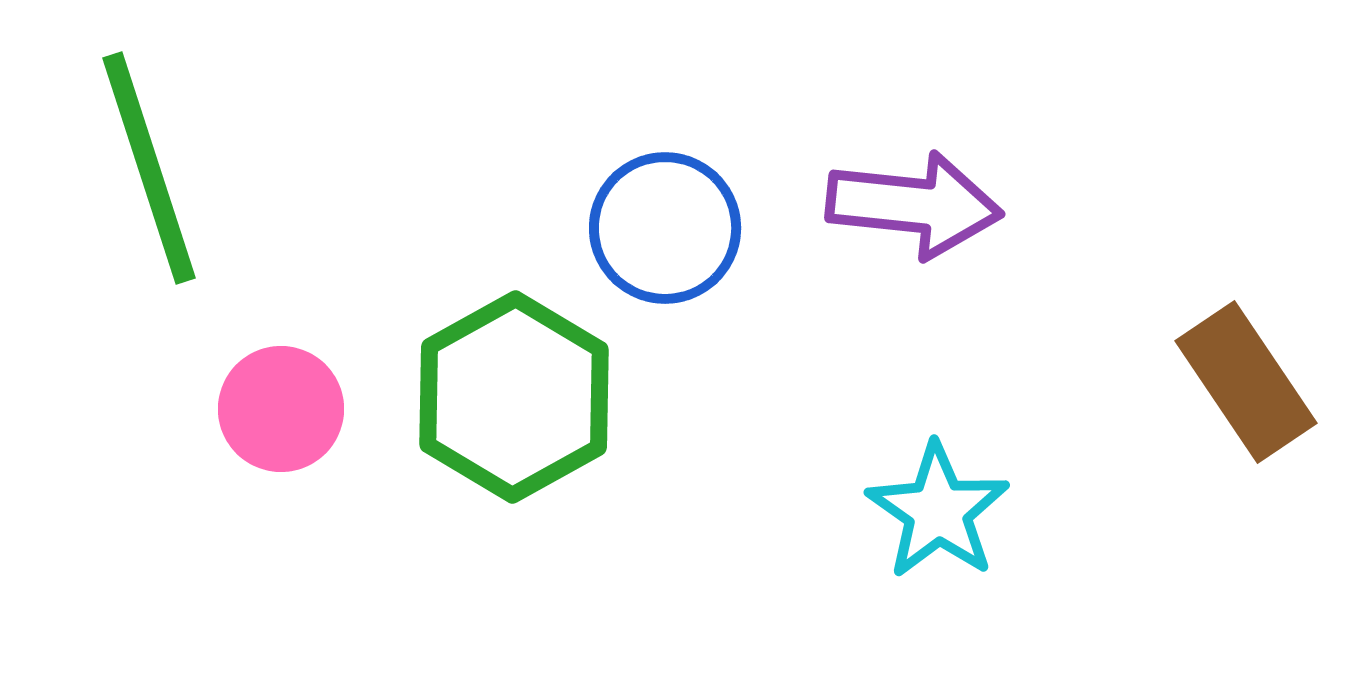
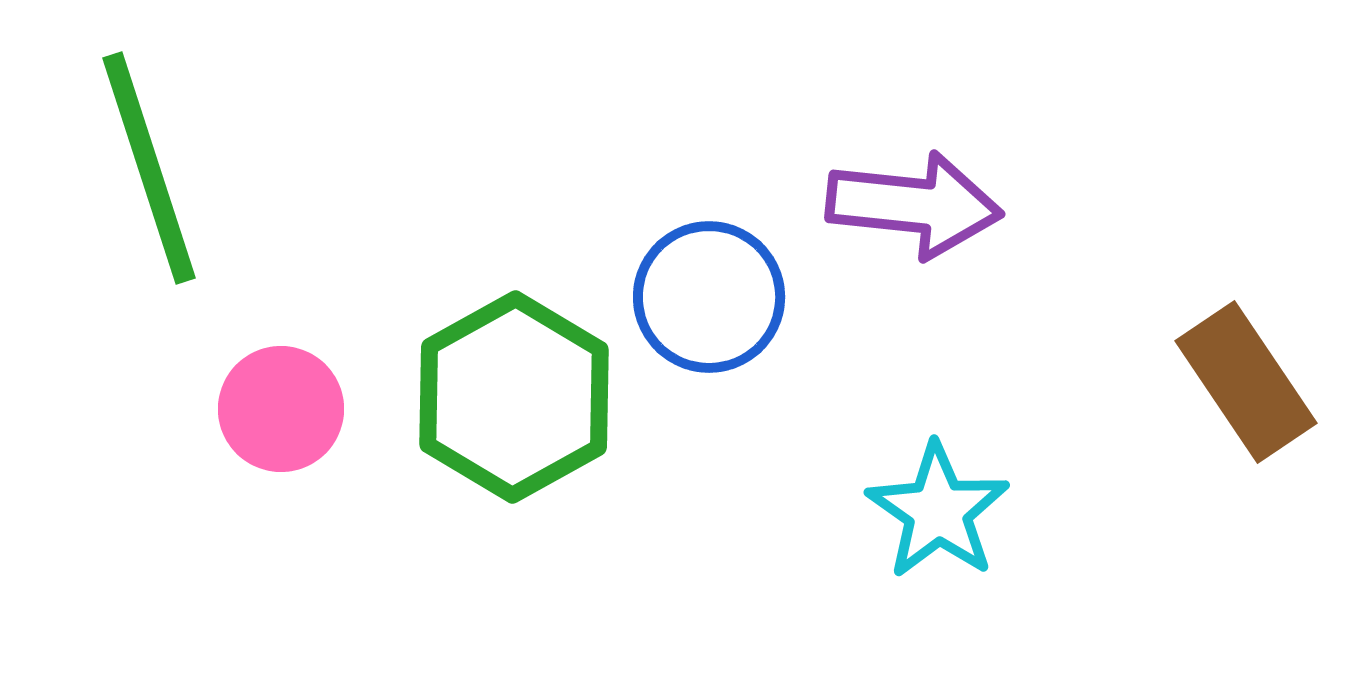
blue circle: moved 44 px right, 69 px down
